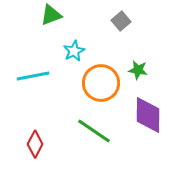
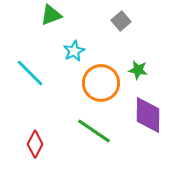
cyan line: moved 3 px left, 3 px up; rotated 56 degrees clockwise
